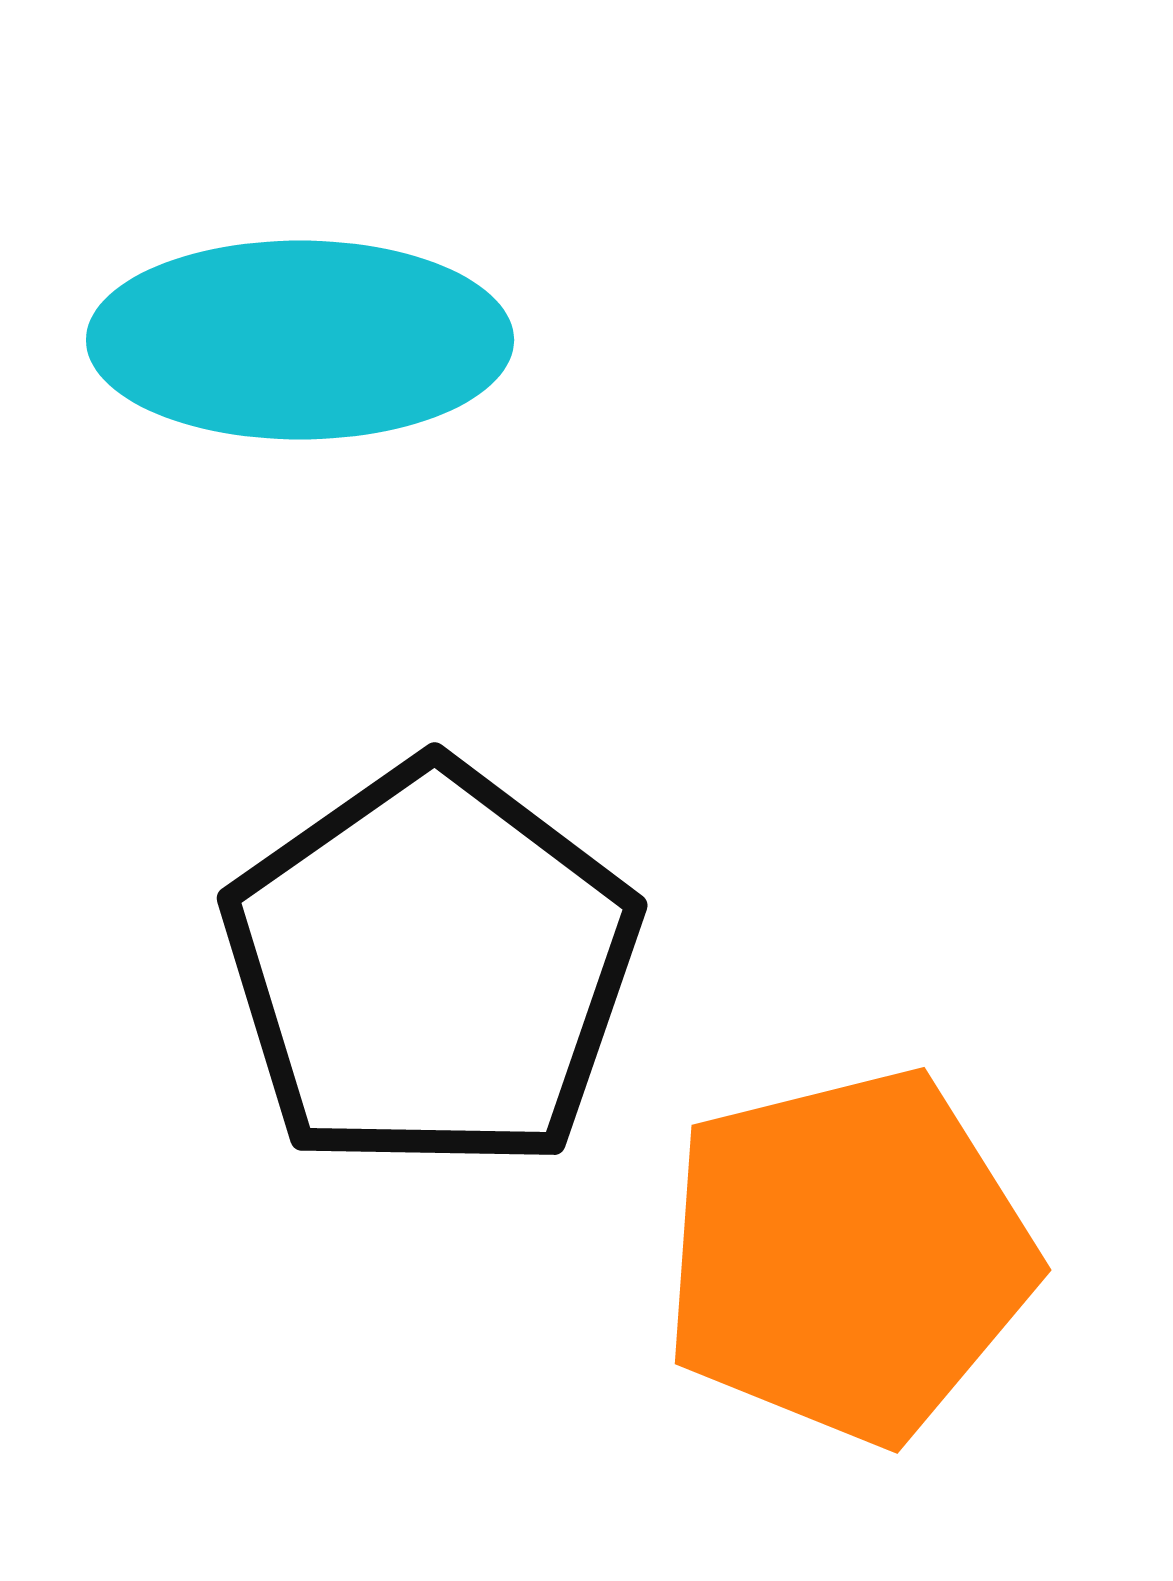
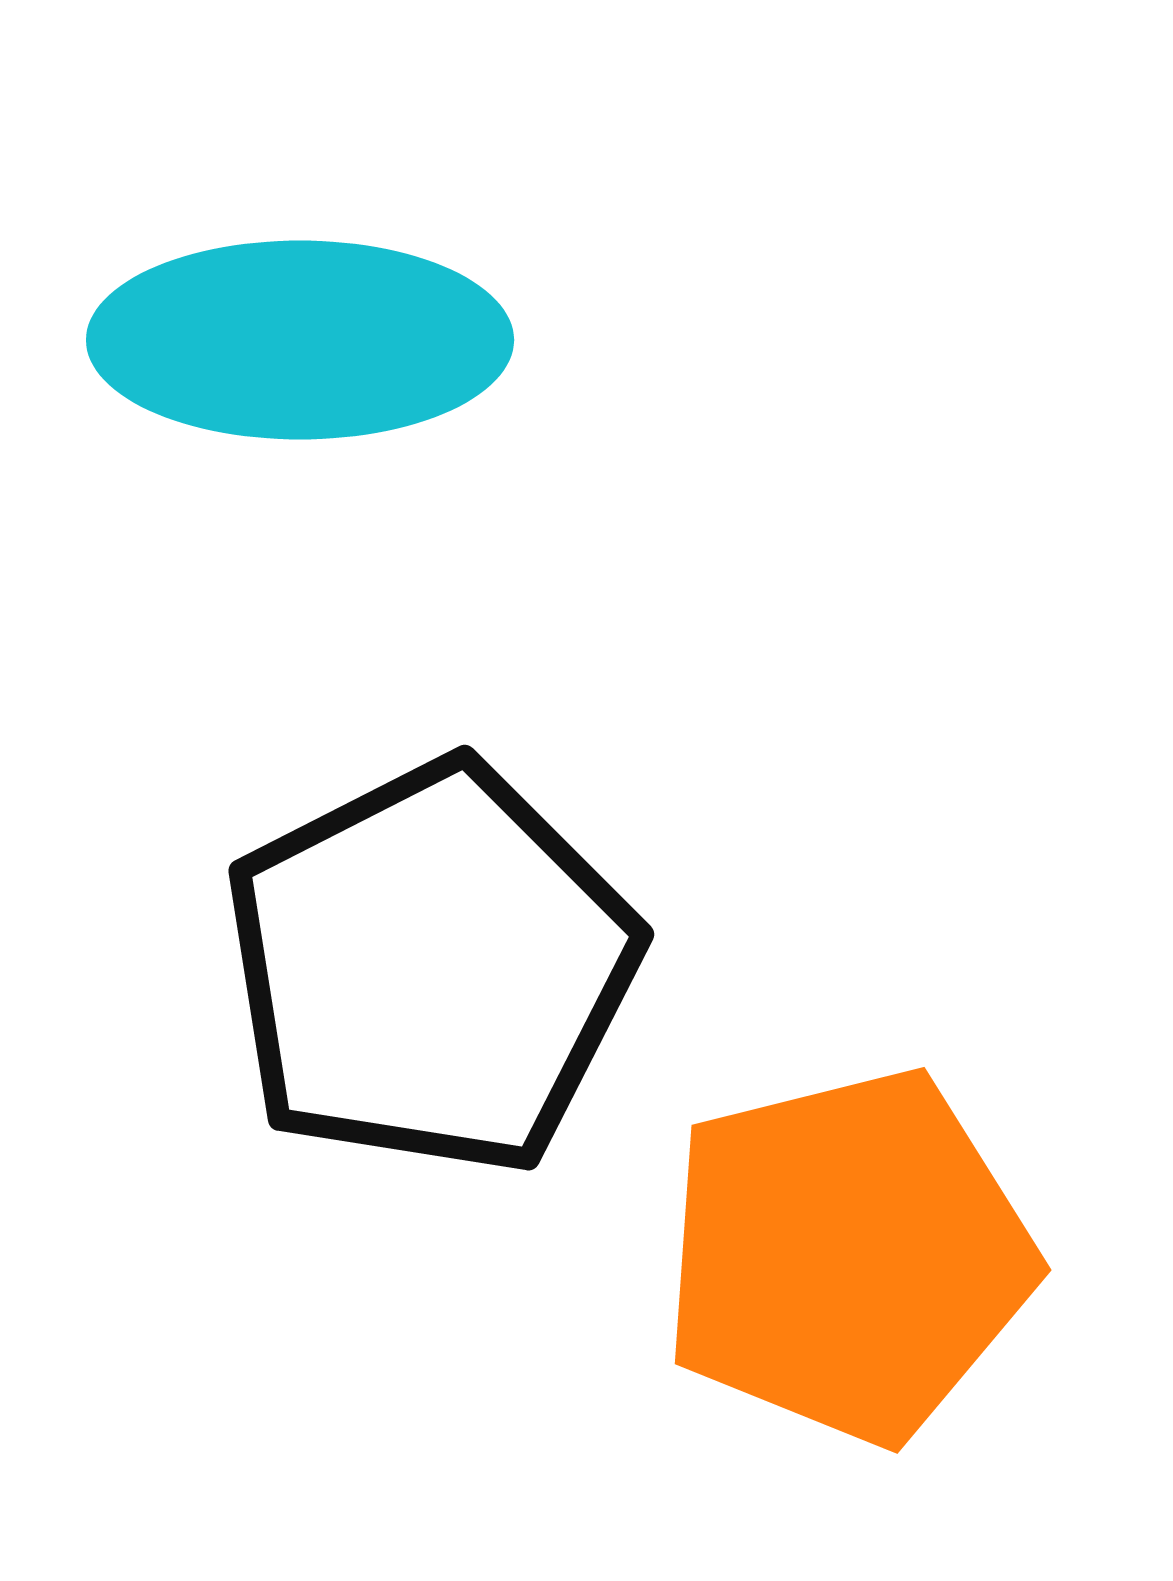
black pentagon: rotated 8 degrees clockwise
